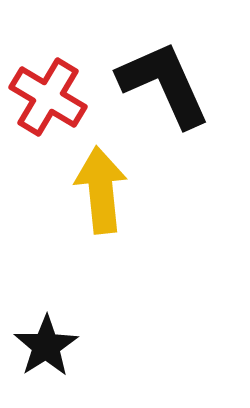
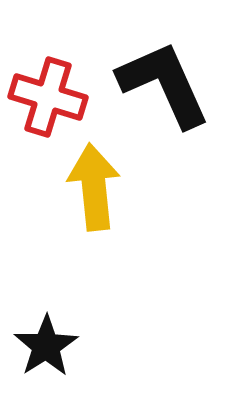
red cross: rotated 14 degrees counterclockwise
yellow arrow: moved 7 px left, 3 px up
